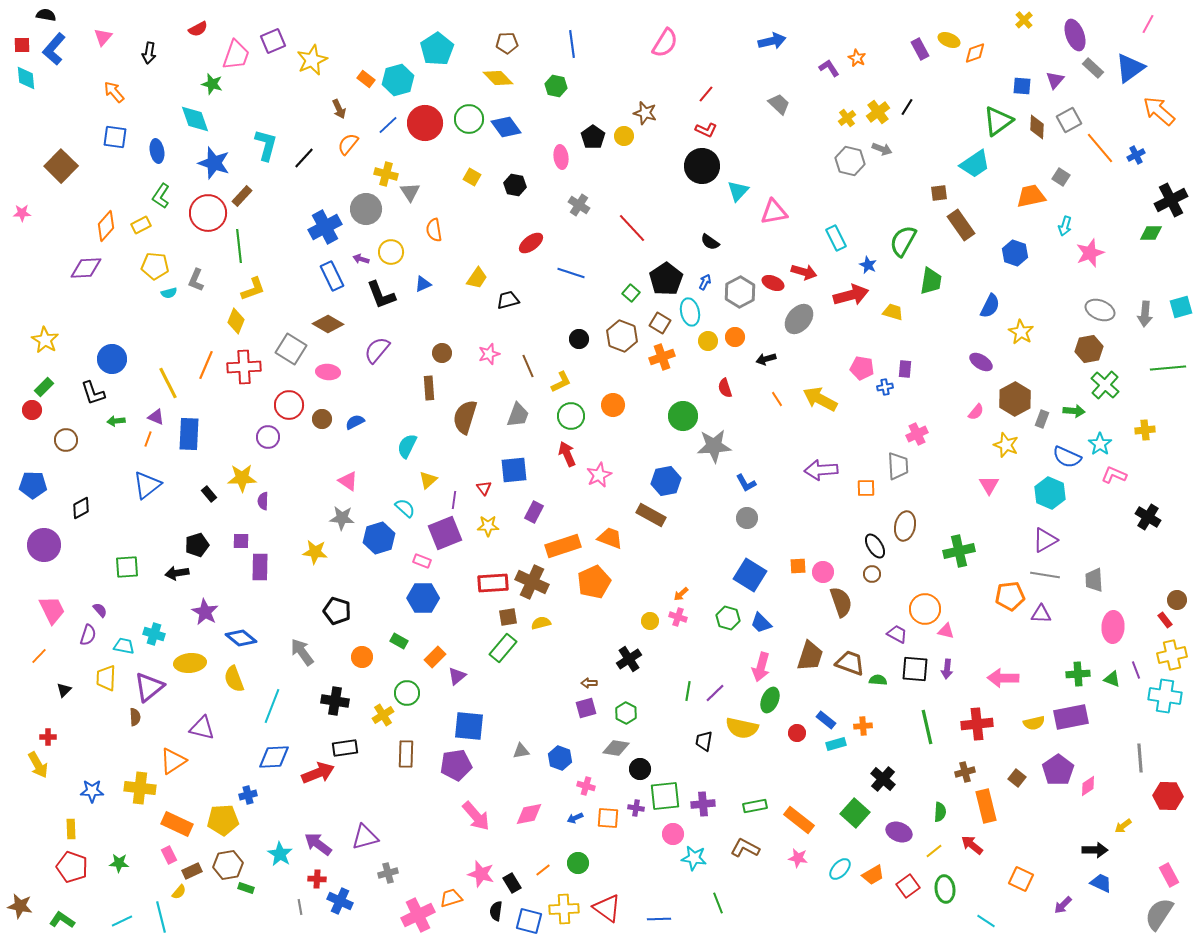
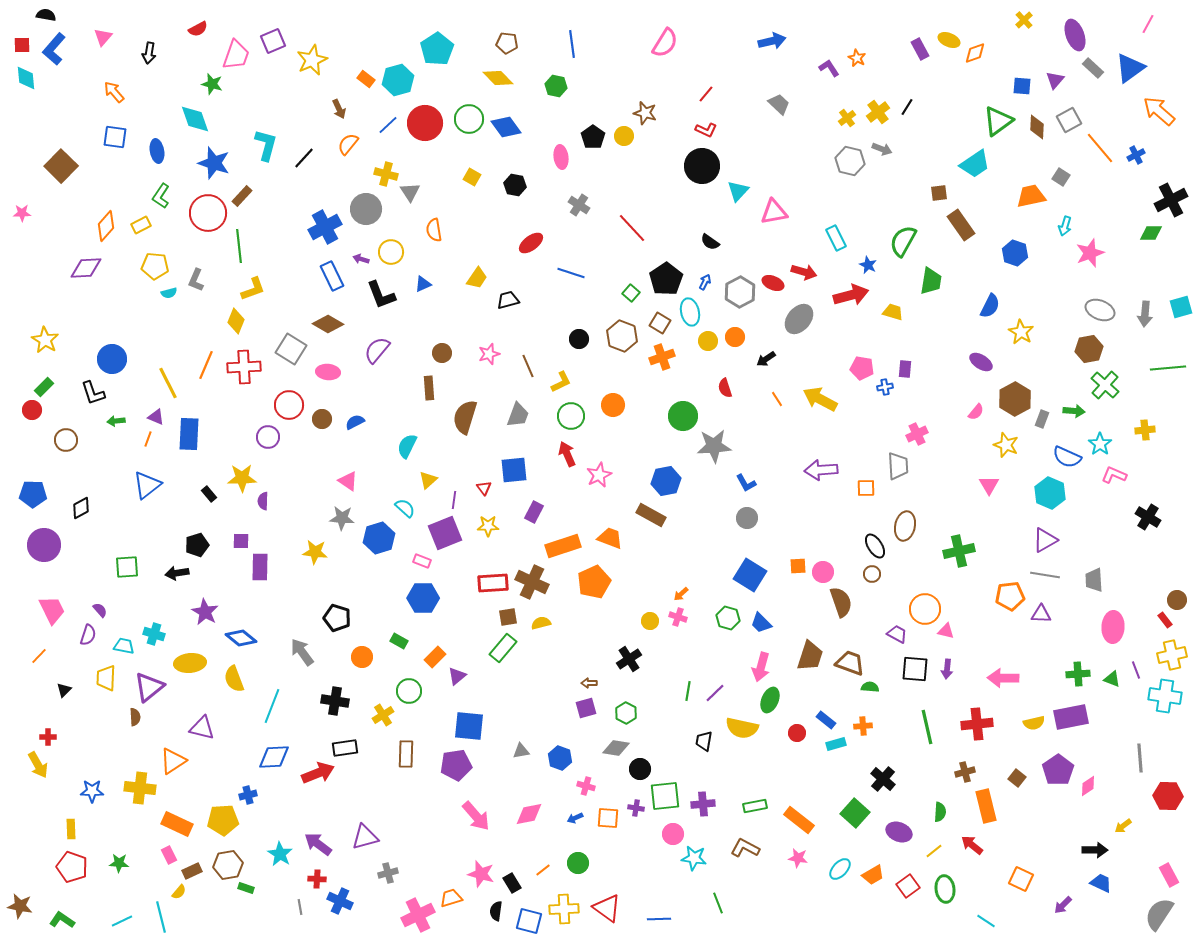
brown pentagon at (507, 43): rotated 10 degrees clockwise
black arrow at (766, 359): rotated 18 degrees counterclockwise
blue pentagon at (33, 485): moved 9 px down
black pentagon at (337, 611): moved 7 px down
green semicircle at (878, 680): moved 8 px left, 7 px down
green circle at (407, 693): moved 2 px right, 2 px up
